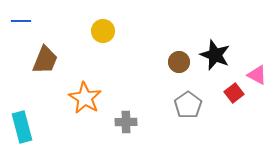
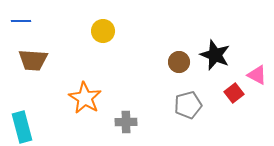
brown trapezoid: moved 12 px left; rotated 72 degrees clockwise
gray pentagon: rotated 20 degrees clockwise
